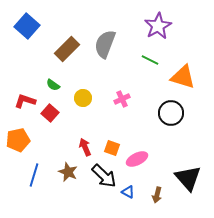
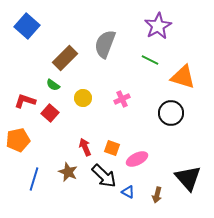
brown rectangle: moved 2 px left, 9 px down
blue line: moved 4 px down
